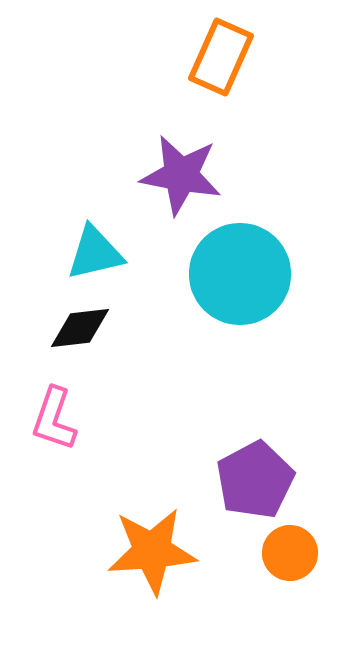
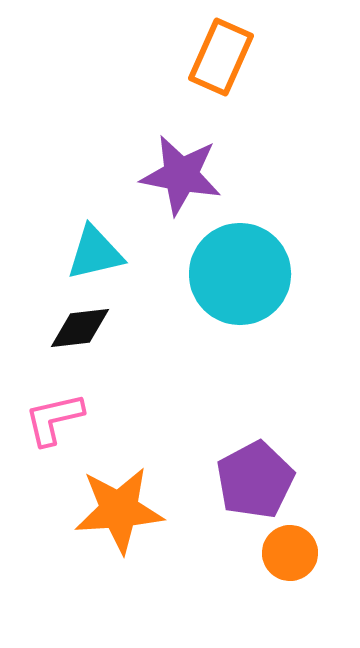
pink L-shape: rotated 58 degrees clockwise
orange star: moved 33 px left, 41 px up
